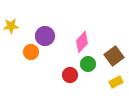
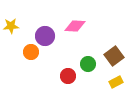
pink diamond: moved 7 px left, 16 px up; rotated 50 degrees clockwise
red circle: moved 2 px left, 1 px down
